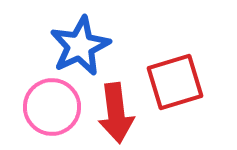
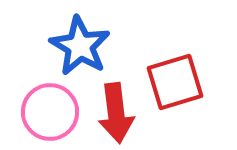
blue star: rotated 16 degrees counterclockwise
pink circle: moved 2 px left, 5 px down
